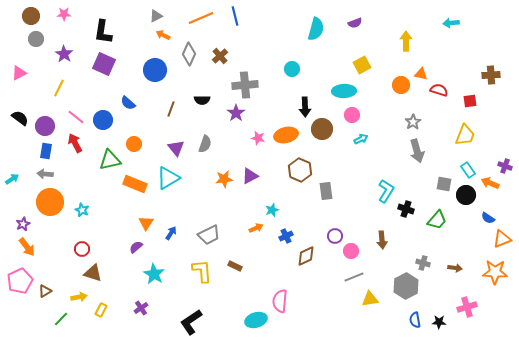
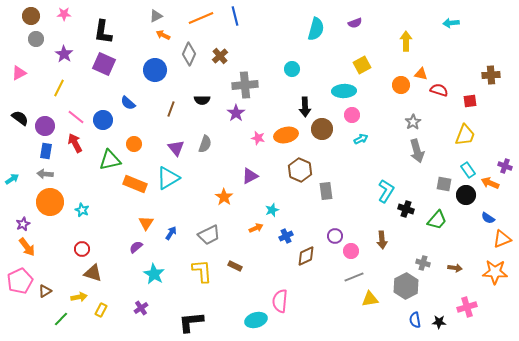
orange star at (224, 179): moved 18 px down; rotated 30 degrees counterclockwise
black L-shape at (191, 322): rotated 28 degrees clockwise
